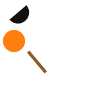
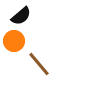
brown line: moved 2 px right, 2 px down
